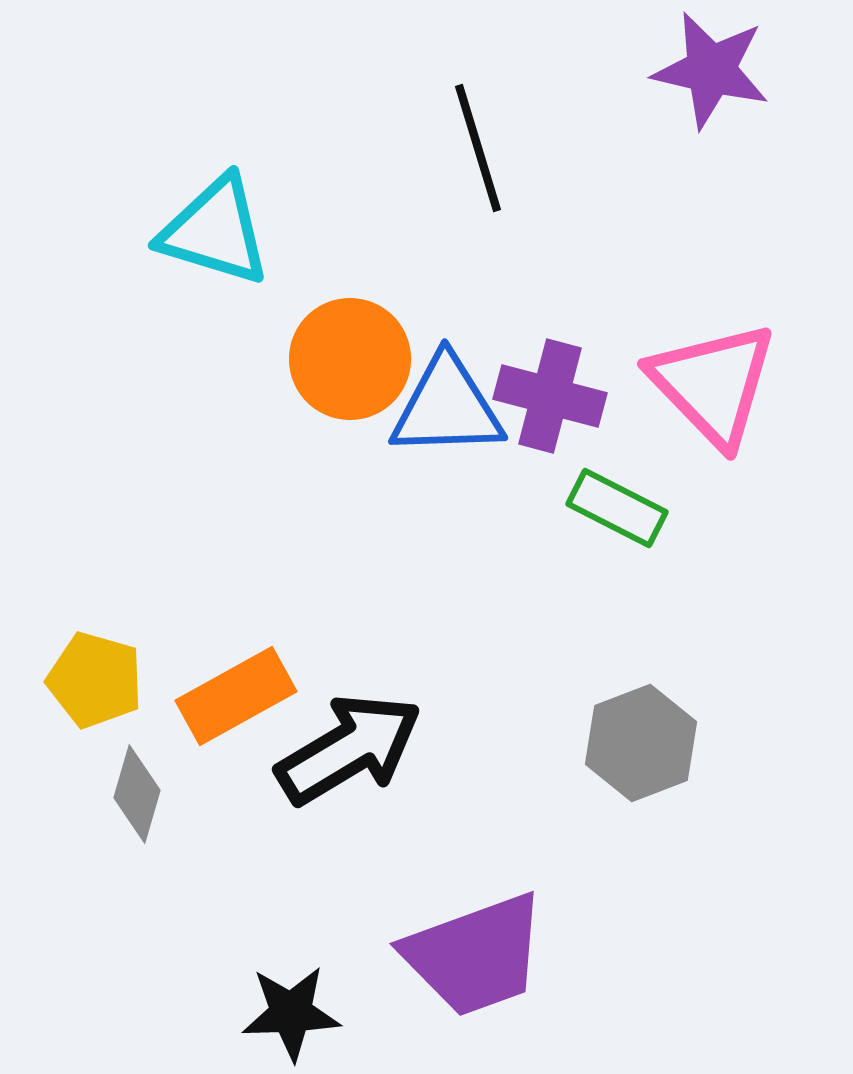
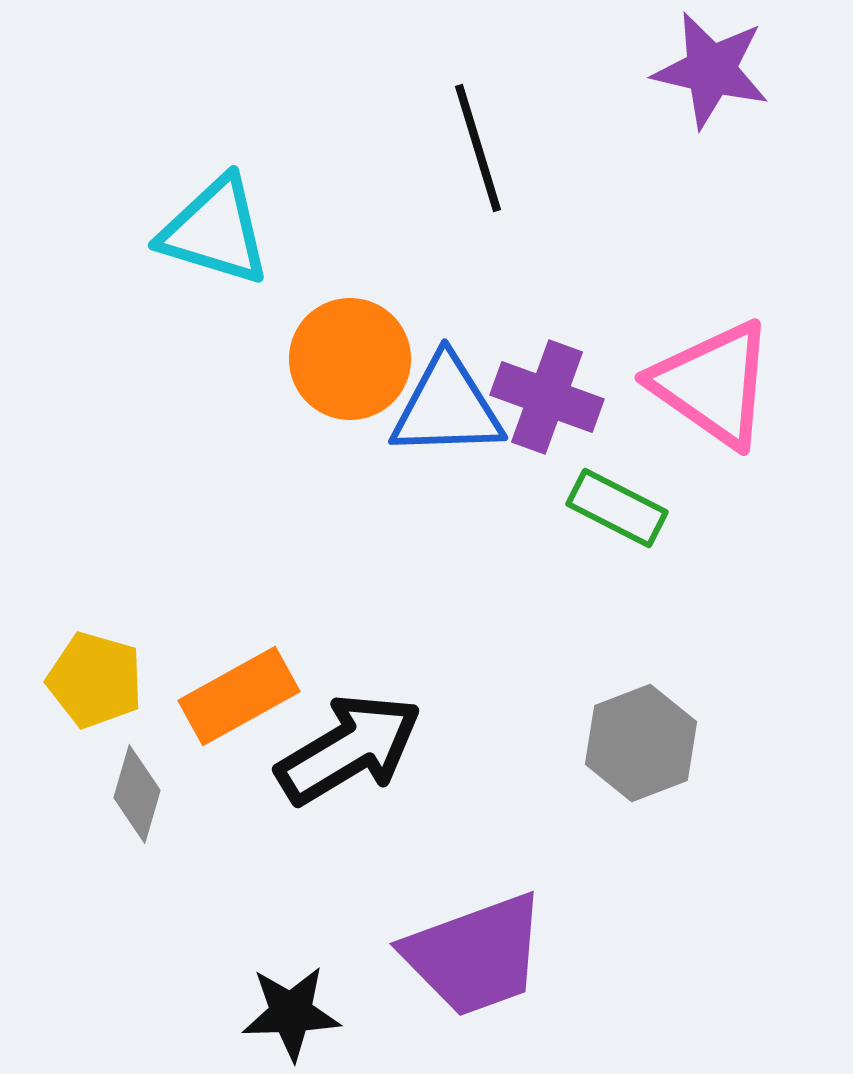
pink triangle: rotated 11 degrees counterclockwise
purple cross: moved 3 px left, 1 px down; rotated 5 degrees clockwise
orange rectangle: moved 3 px right
